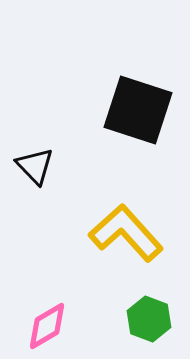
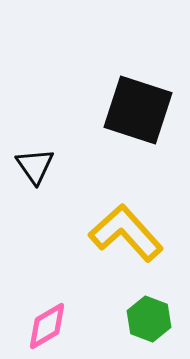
black triangle: rotated 9 degrees clockwise
